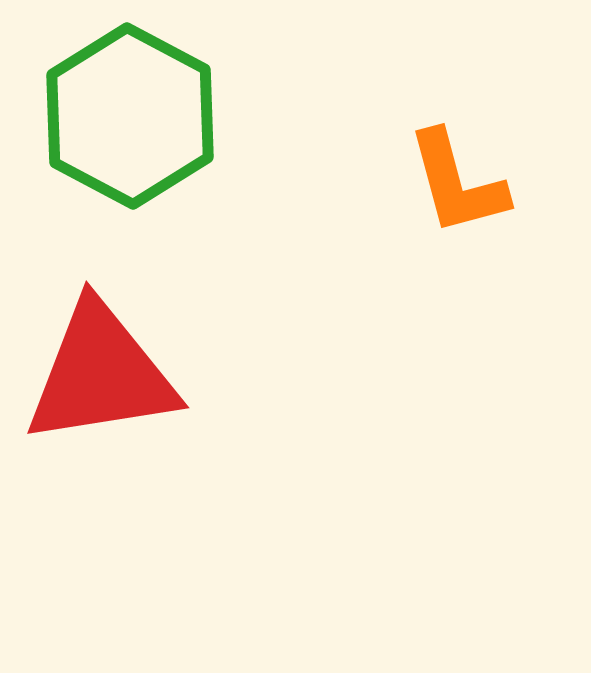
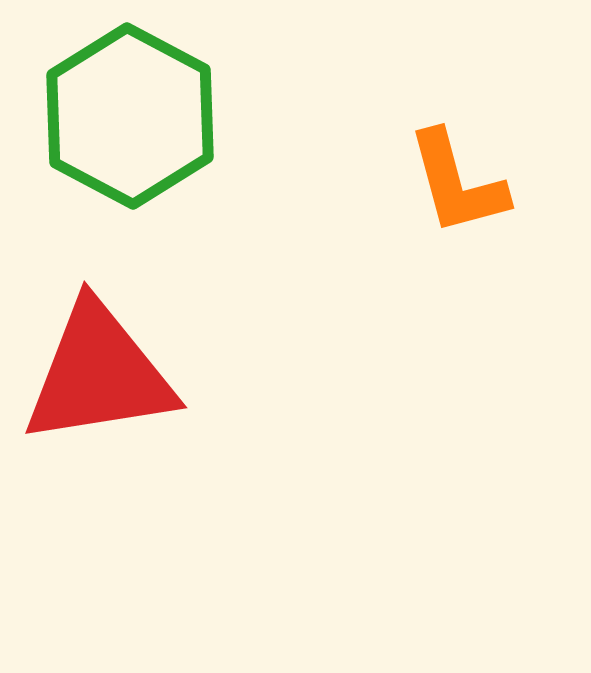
red triangle: moved 2 px left
